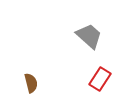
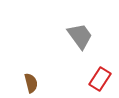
gray trapezoid: moved 9 px left; rotated 12 degrees clockwise
